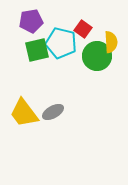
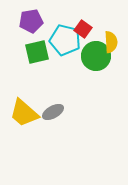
cyan pentagon: moved 4 px right, 3 px up
green square: moved 2 px down
green circle: moved 1 px left
yellow trapezoid: rotated 12 degrees counterclockwise
